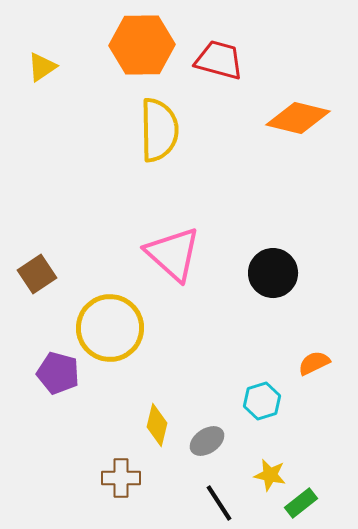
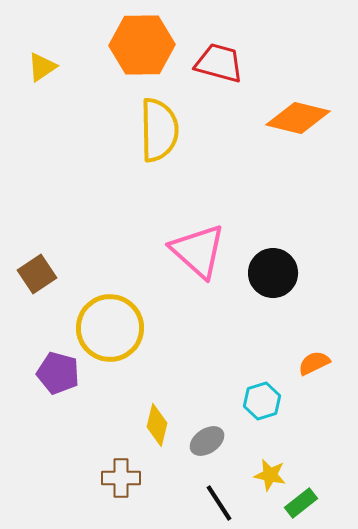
red trapezoid: moved 3 px down
pink triangle: moved 25 px right, 3 px up
